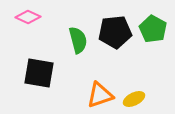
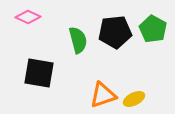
orange triangle: moved 3 px right
